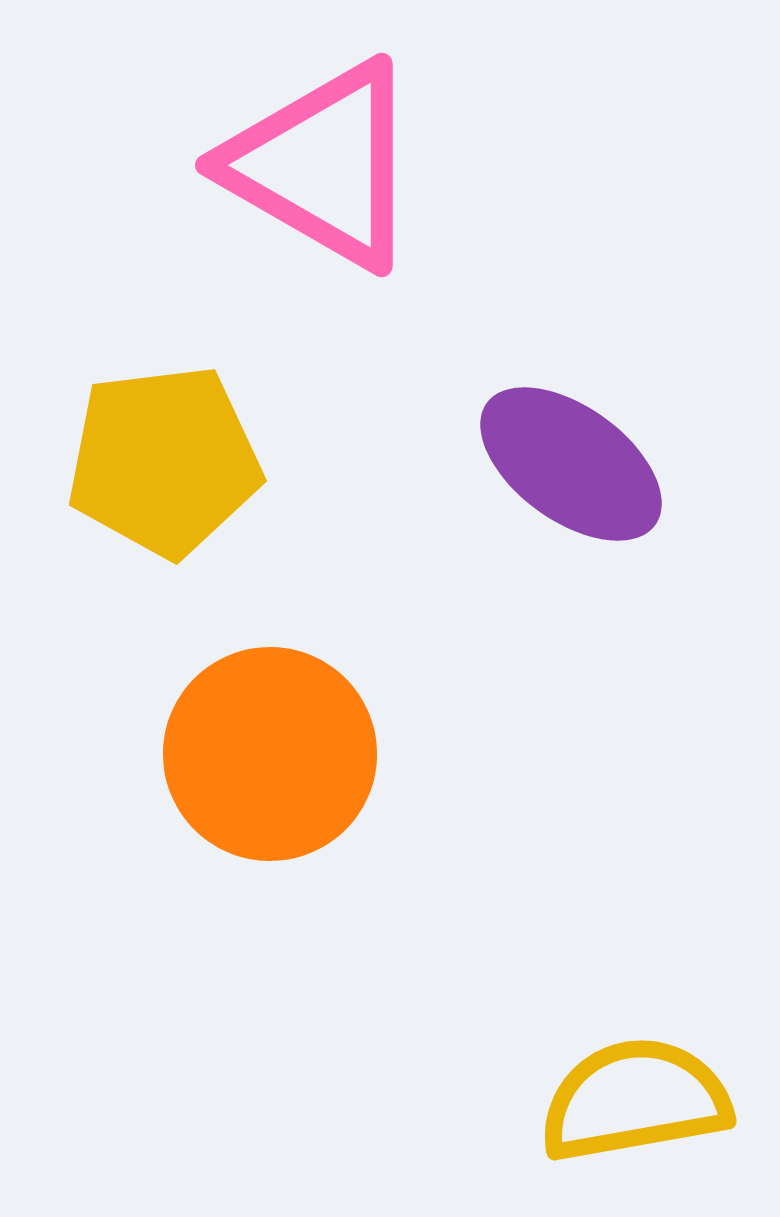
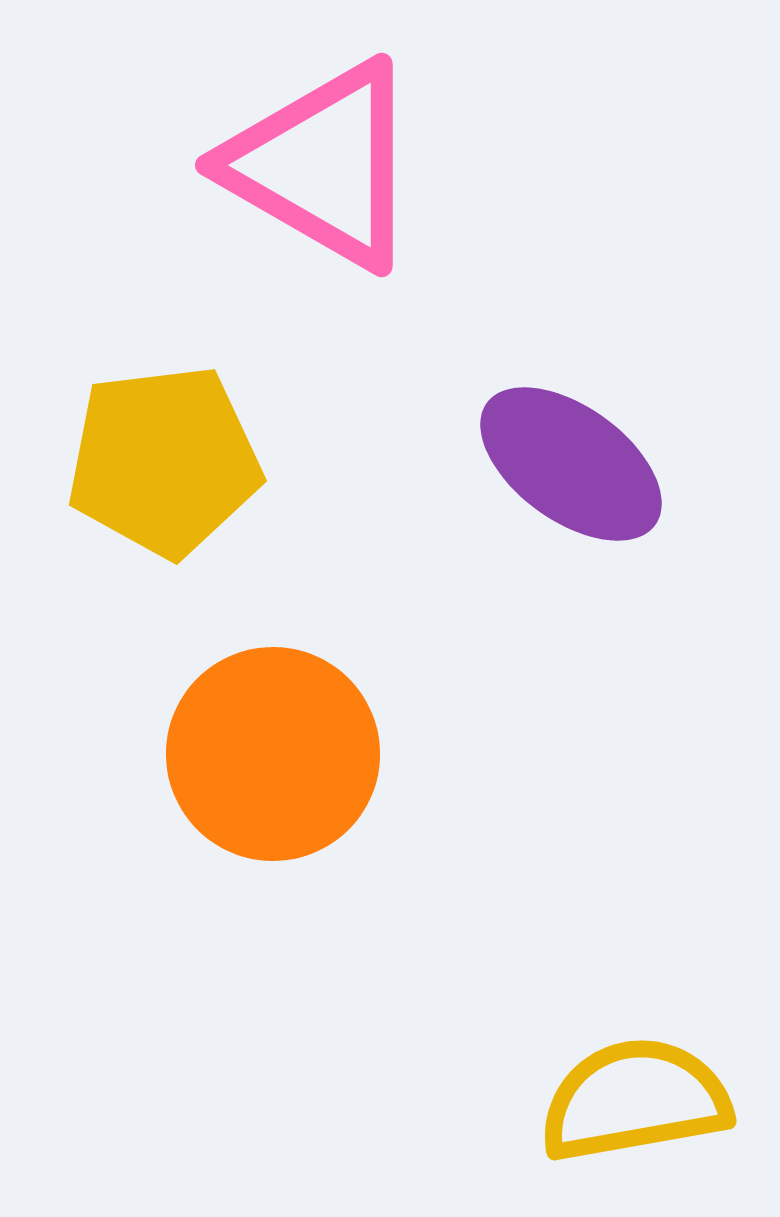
orange circle: moved 3 px right
